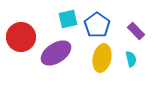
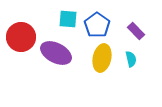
cyan square: rotated 18 degrees clockwise
purple ellipse: rotated 60 degrees clockwise
